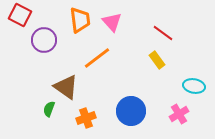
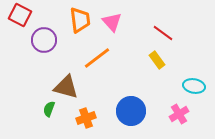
brown triangle: rotated 20 degrees counterclockwise
